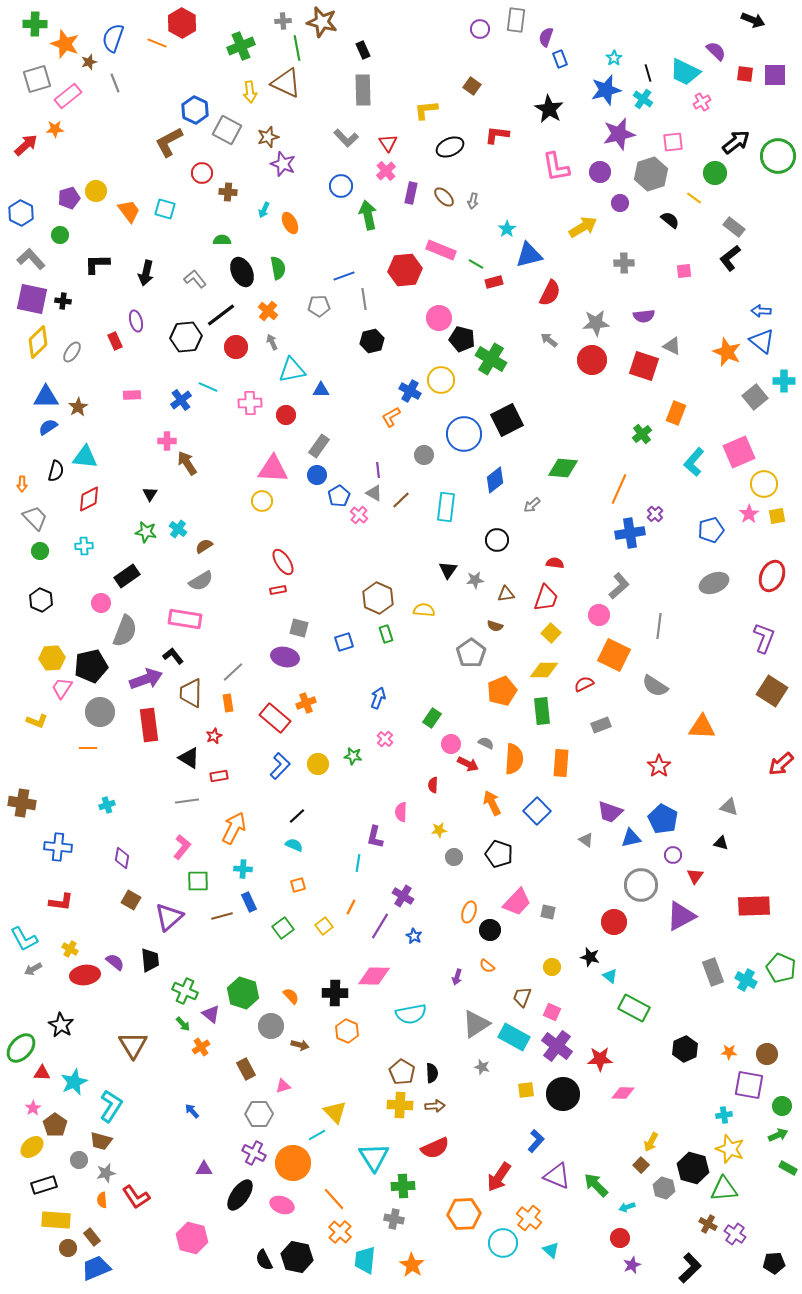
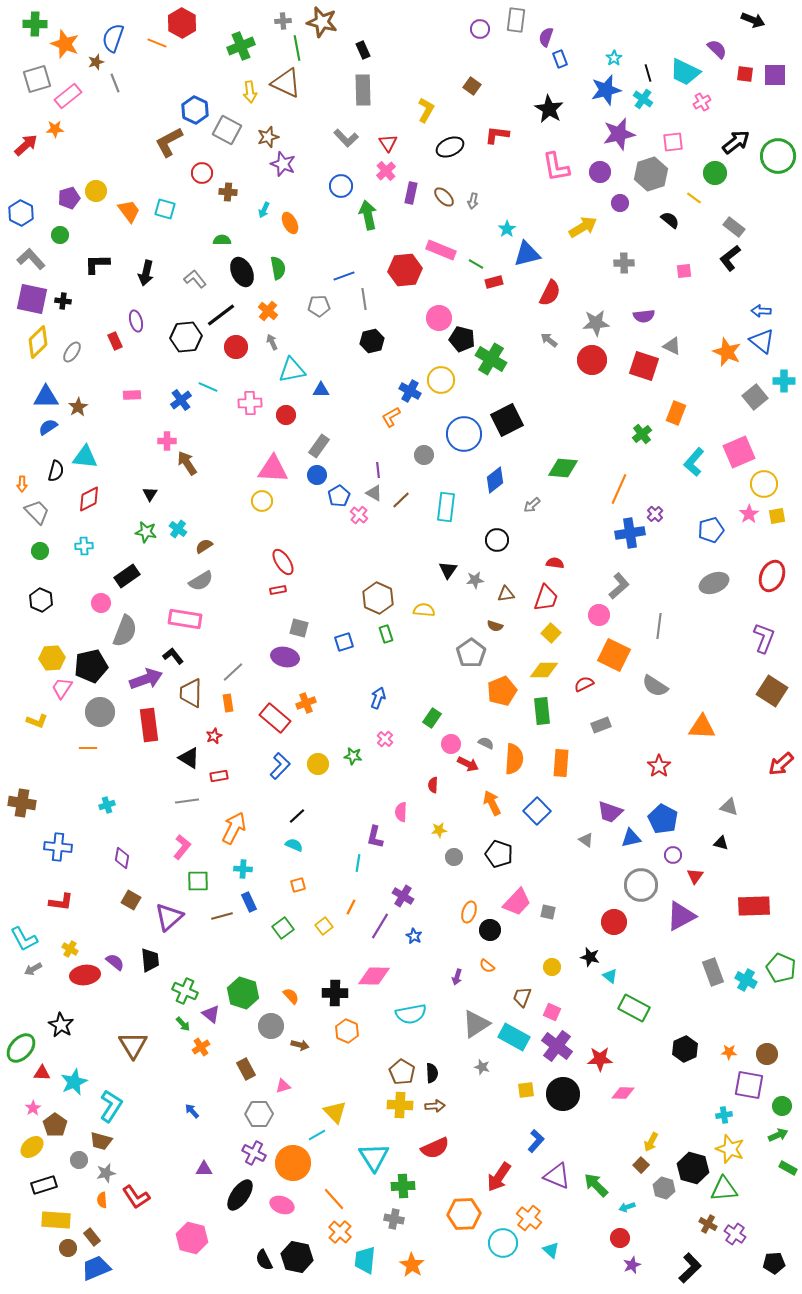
purple semicircle at (716, 51): moved 1 px right, 2 px up
brown star at (89, 62): moved 7 px right
yellow L-shape at (426, 110): rotated 125 degrees clockwise
blue triangle at (529, 255): moved 2 px left, 1 px up
gray trapezoid at (35, 518): moved 2 px right, 6 px up
